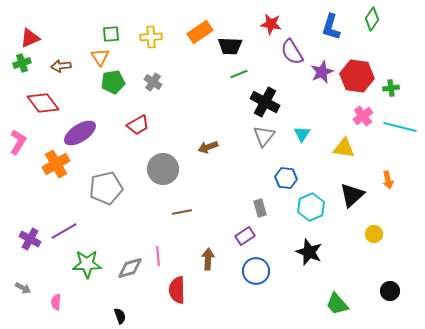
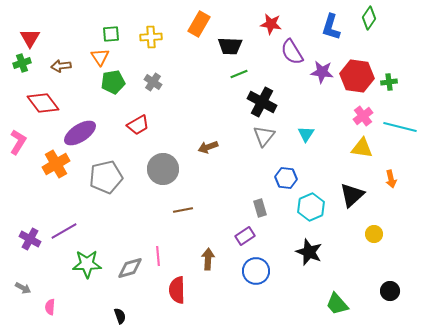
green diamond at (372, 19): moved 3 px left, 1 px up
orange rectangle at (200, 32): moved 1 px left, 8 px up; rotated 25 degrees counterclockwise
red triangle at (30, 38): rotated 35 degrees counterclockwise
purple star at (322, 72): rotated 30 degrees clockwise
green cross at (391, 88): moved 2 px left, 6 px up
black cross at (265, 102): moved 3 px left
cyan triangle at (302, 134): moved 4 px right
yellow triangle at (344, 148): moved 18 px right
orange arrow at (388, 180): moved 3 px right, 1 px up
gray pentagon at (106, 188): moved 11 px up
brown line at (182, 212): moved 1 px right, 2 px up
pink semicircle at (56, 302): moved 6 px left, 5 px down
